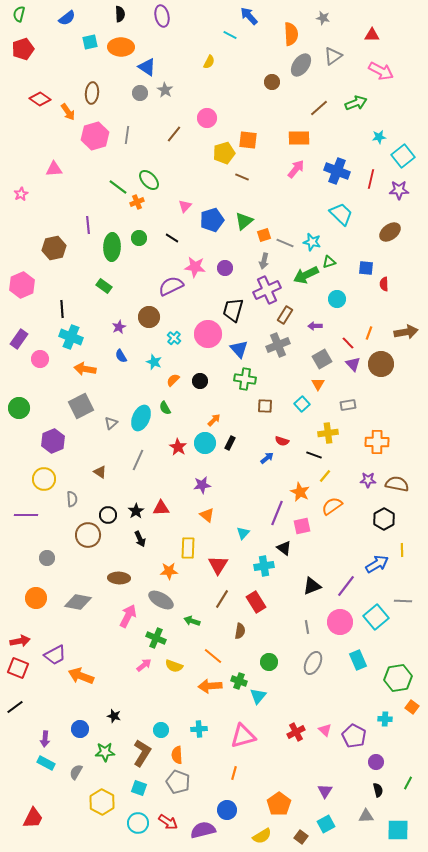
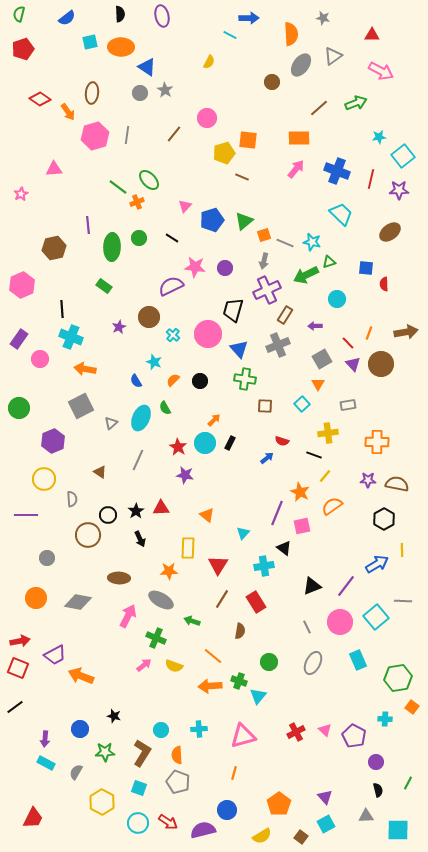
blue arrow at (249, 16): moved 2 px down; rotated 132 degrees clockwise
cyan cross at (174, 338): moved 1 px left, 3 px up
blue semicircle at (121, 356): moved 15 px right, 25 px down
purple star at (202, 485): moved 17 px left, 10 px up; rotated 18 degrees clockwise
gray line at (307, 627): rotated 16 degrees counterclockwise
purple triangle at (325, 791): moved 6 px down; rotated 14 degrees counterclockwise
